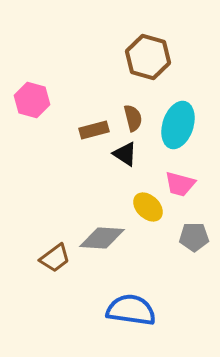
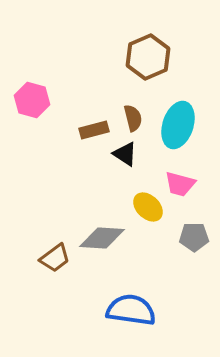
brown hexagon: rotated 21 degrees clockwise
